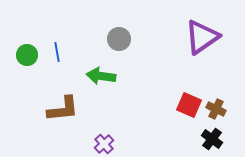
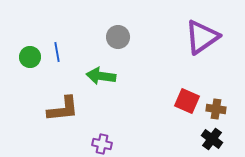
gray circle: moved 1 px left, 2 px up
green circle: moved 3 px right, 2 px down
red square: moved 2 px left, 4 px up
brown cross: rotated 18 degrees counterclockwise
purple cross: moved 2 px left; rotated 36 degrees counterclockwise
